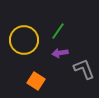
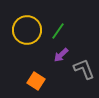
yellow circle: moved 3 px right, 10 px up
purple arrow: moved 1 px right, 2 px down; rotated 35 degrees counterclockwise
